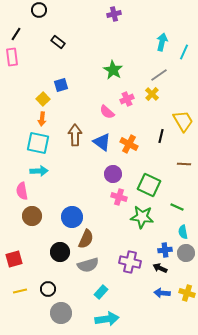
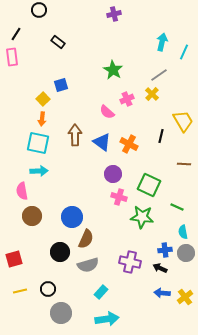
yellow cross at (187, 293): moved 2 px left, 4 px down; rotated 35 degrees clockwise
